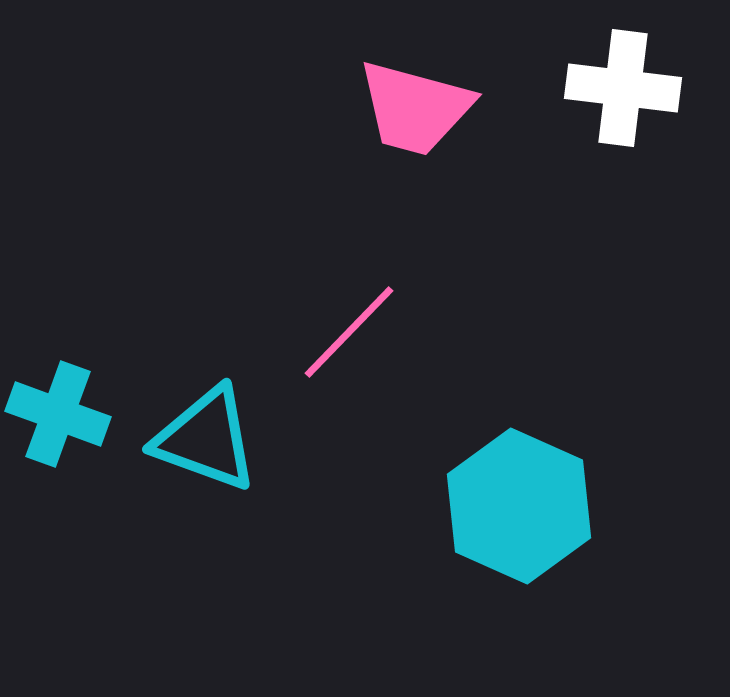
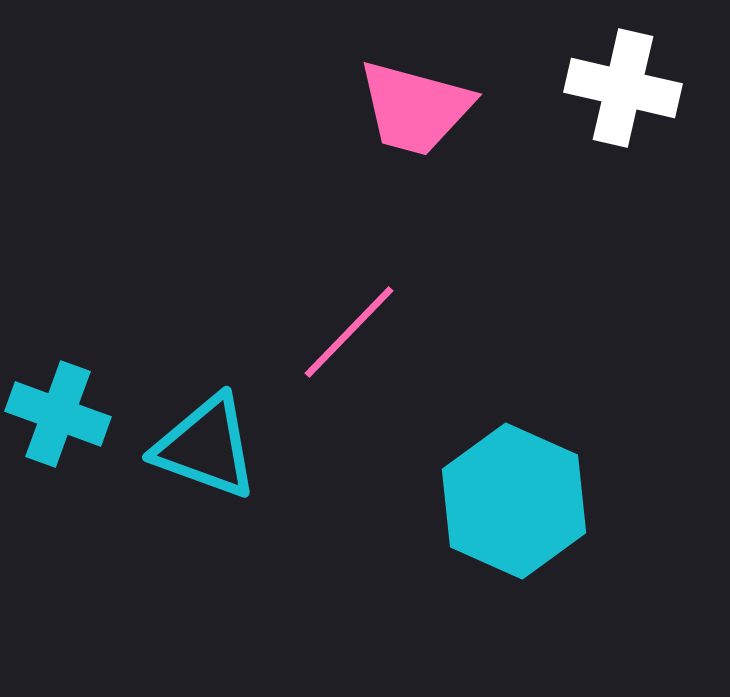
white cross: rotated 6 degrees clockwise
cyan triangle: moved 8 px down
cyan hexagon: moved 5 px left, 5 px up
